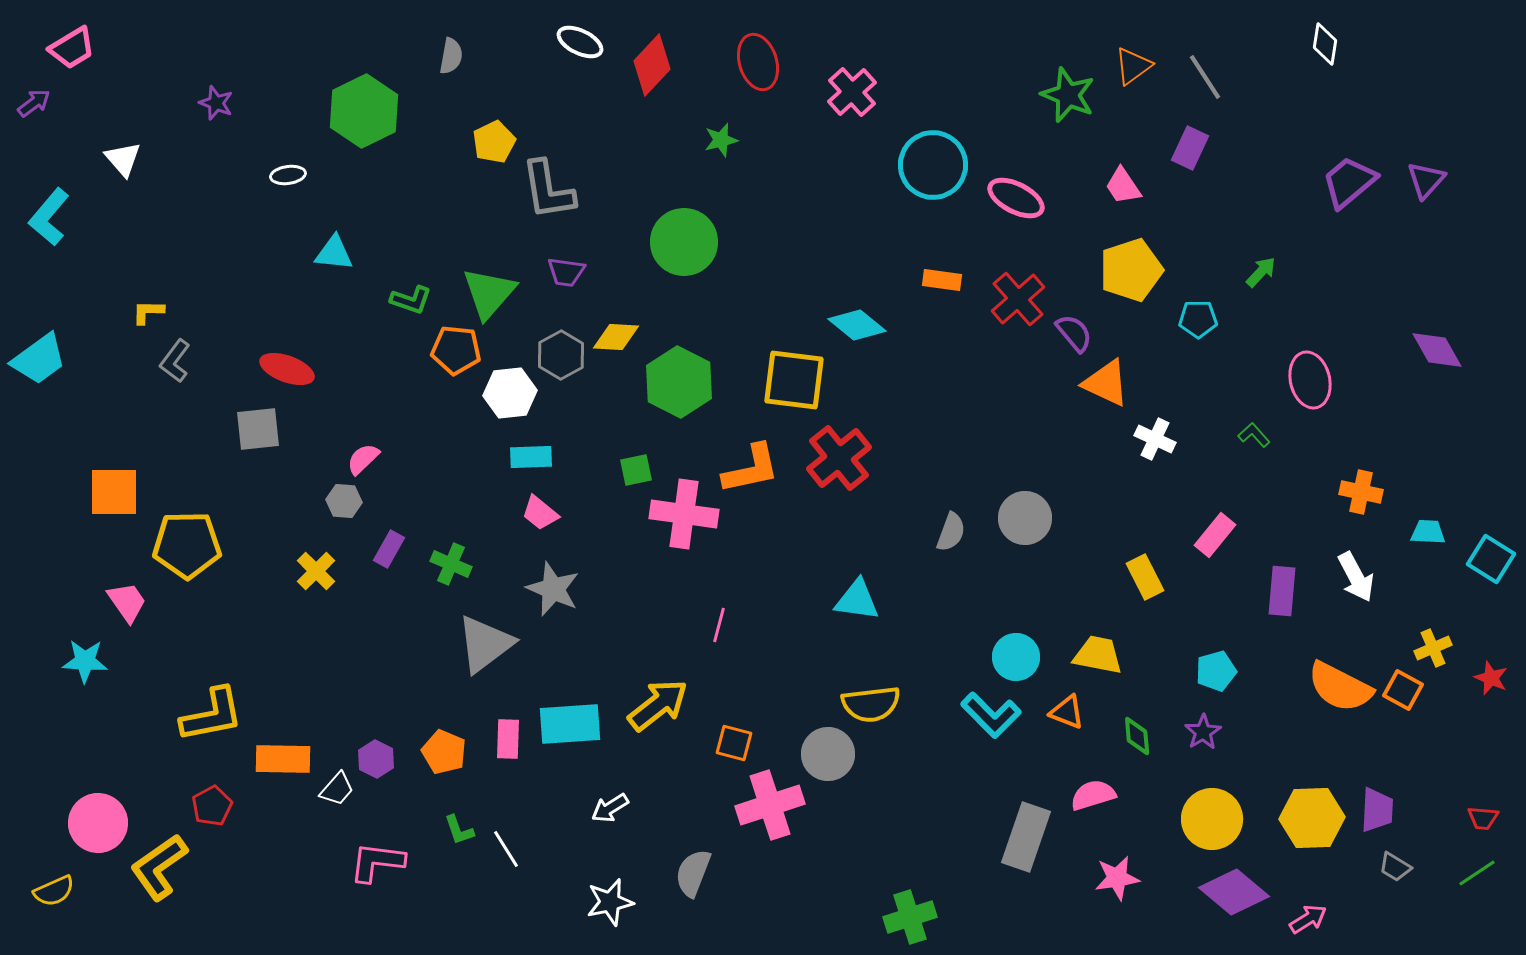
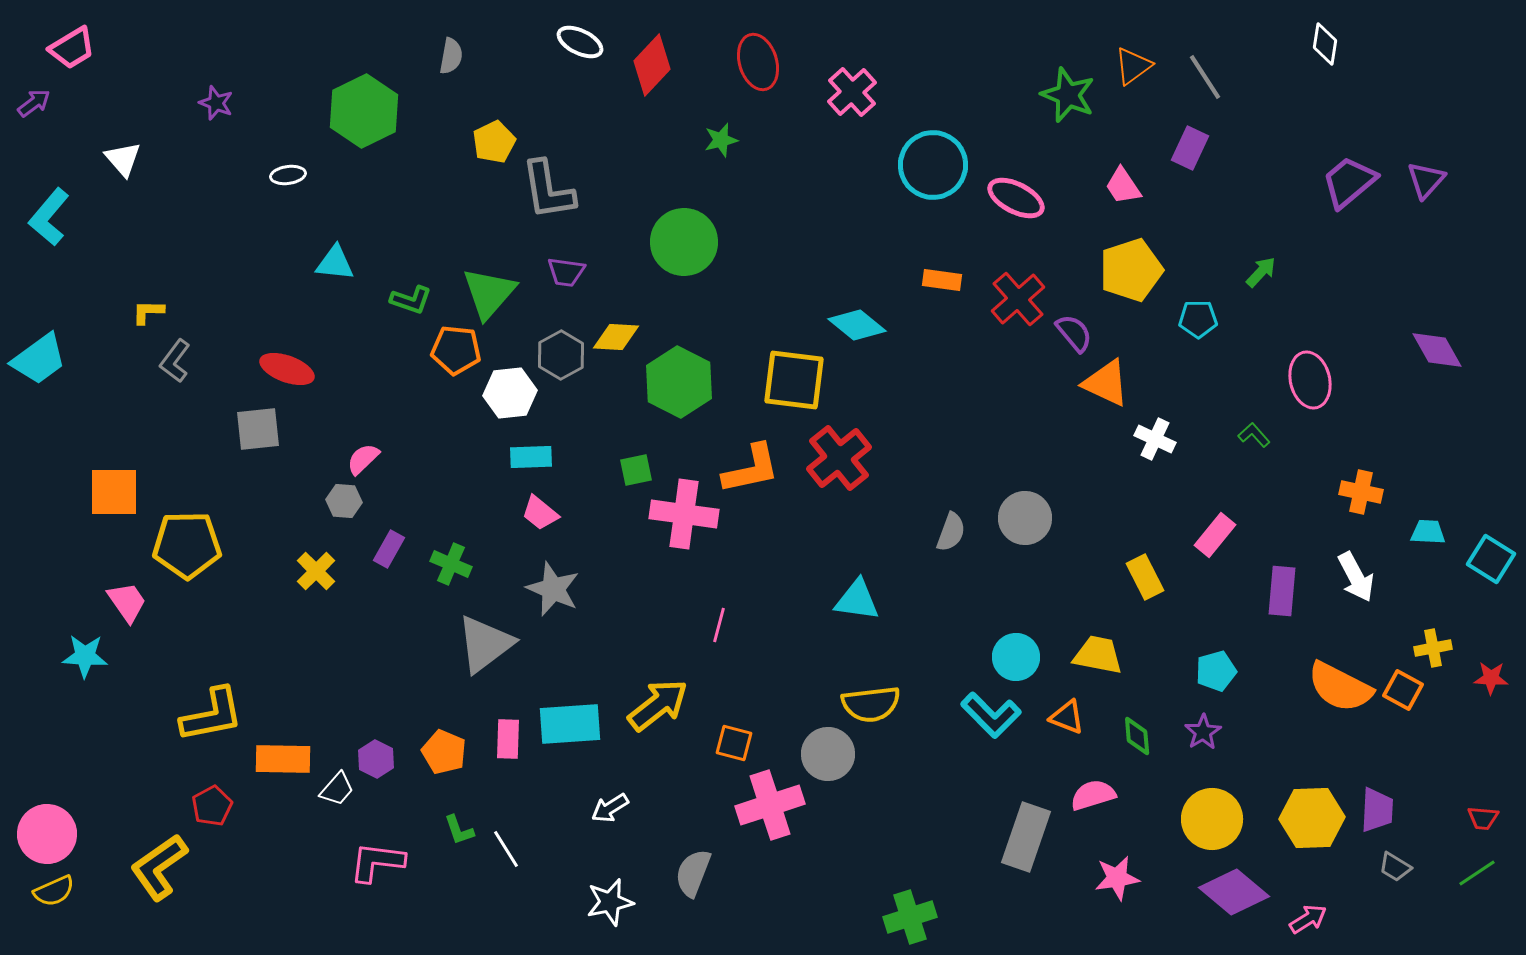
cyan triangle at (334, 253): moved 1 px right, 10 px down
yellow cross at (1433, 648): rotated 12 degrees clockwise
cyan star at (85, 661): moved 5 px up
red star at (1491, 678): rotated 20 degrees counterclockwise
orange triangle at (1067, 712): moved 5 px down
pink circle at (98, 823): moved 51 px left, 11 px down
